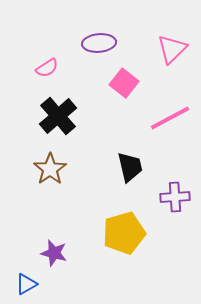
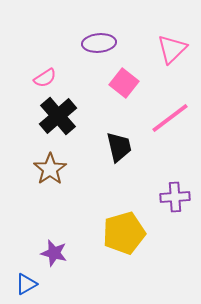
pink semicircle: moved 2 px left, 10 px down
pink line: rotated 9 degrees counterclockwise
black trapezoid: moved 11 px left, 20 px up
